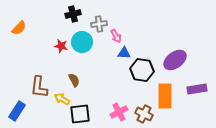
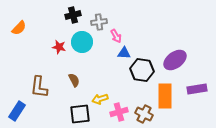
black cross: moved 1 px down
gray cross: moved 2 px up
red star: moved 2 px left, 1 px down
yellow arrow: moved 38 px right; rotated 49 degrees counterclockwise
pink cross: rotated 12 degrees clockwise
